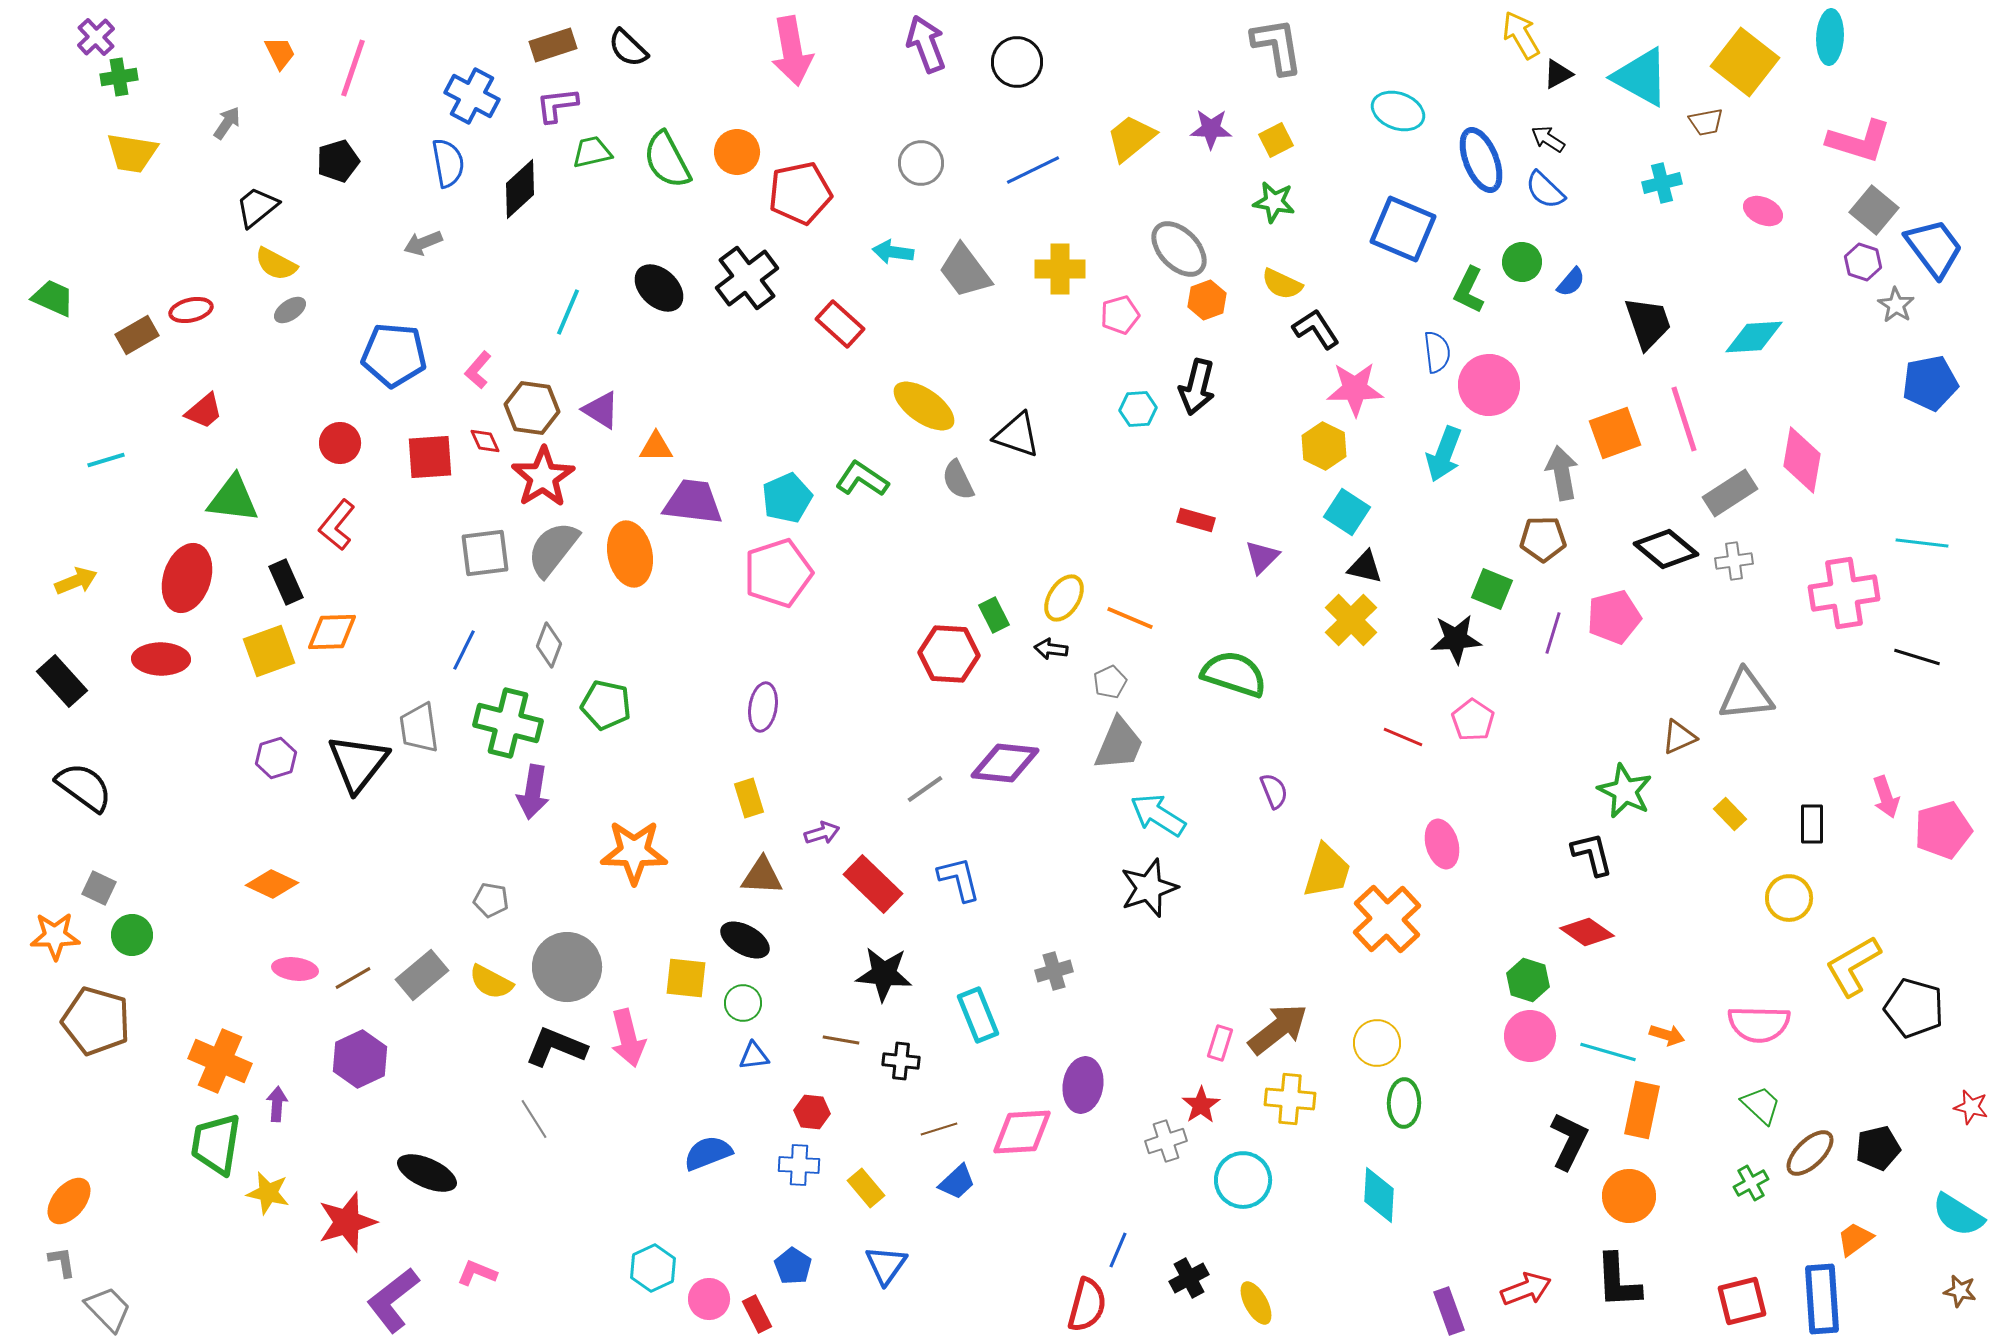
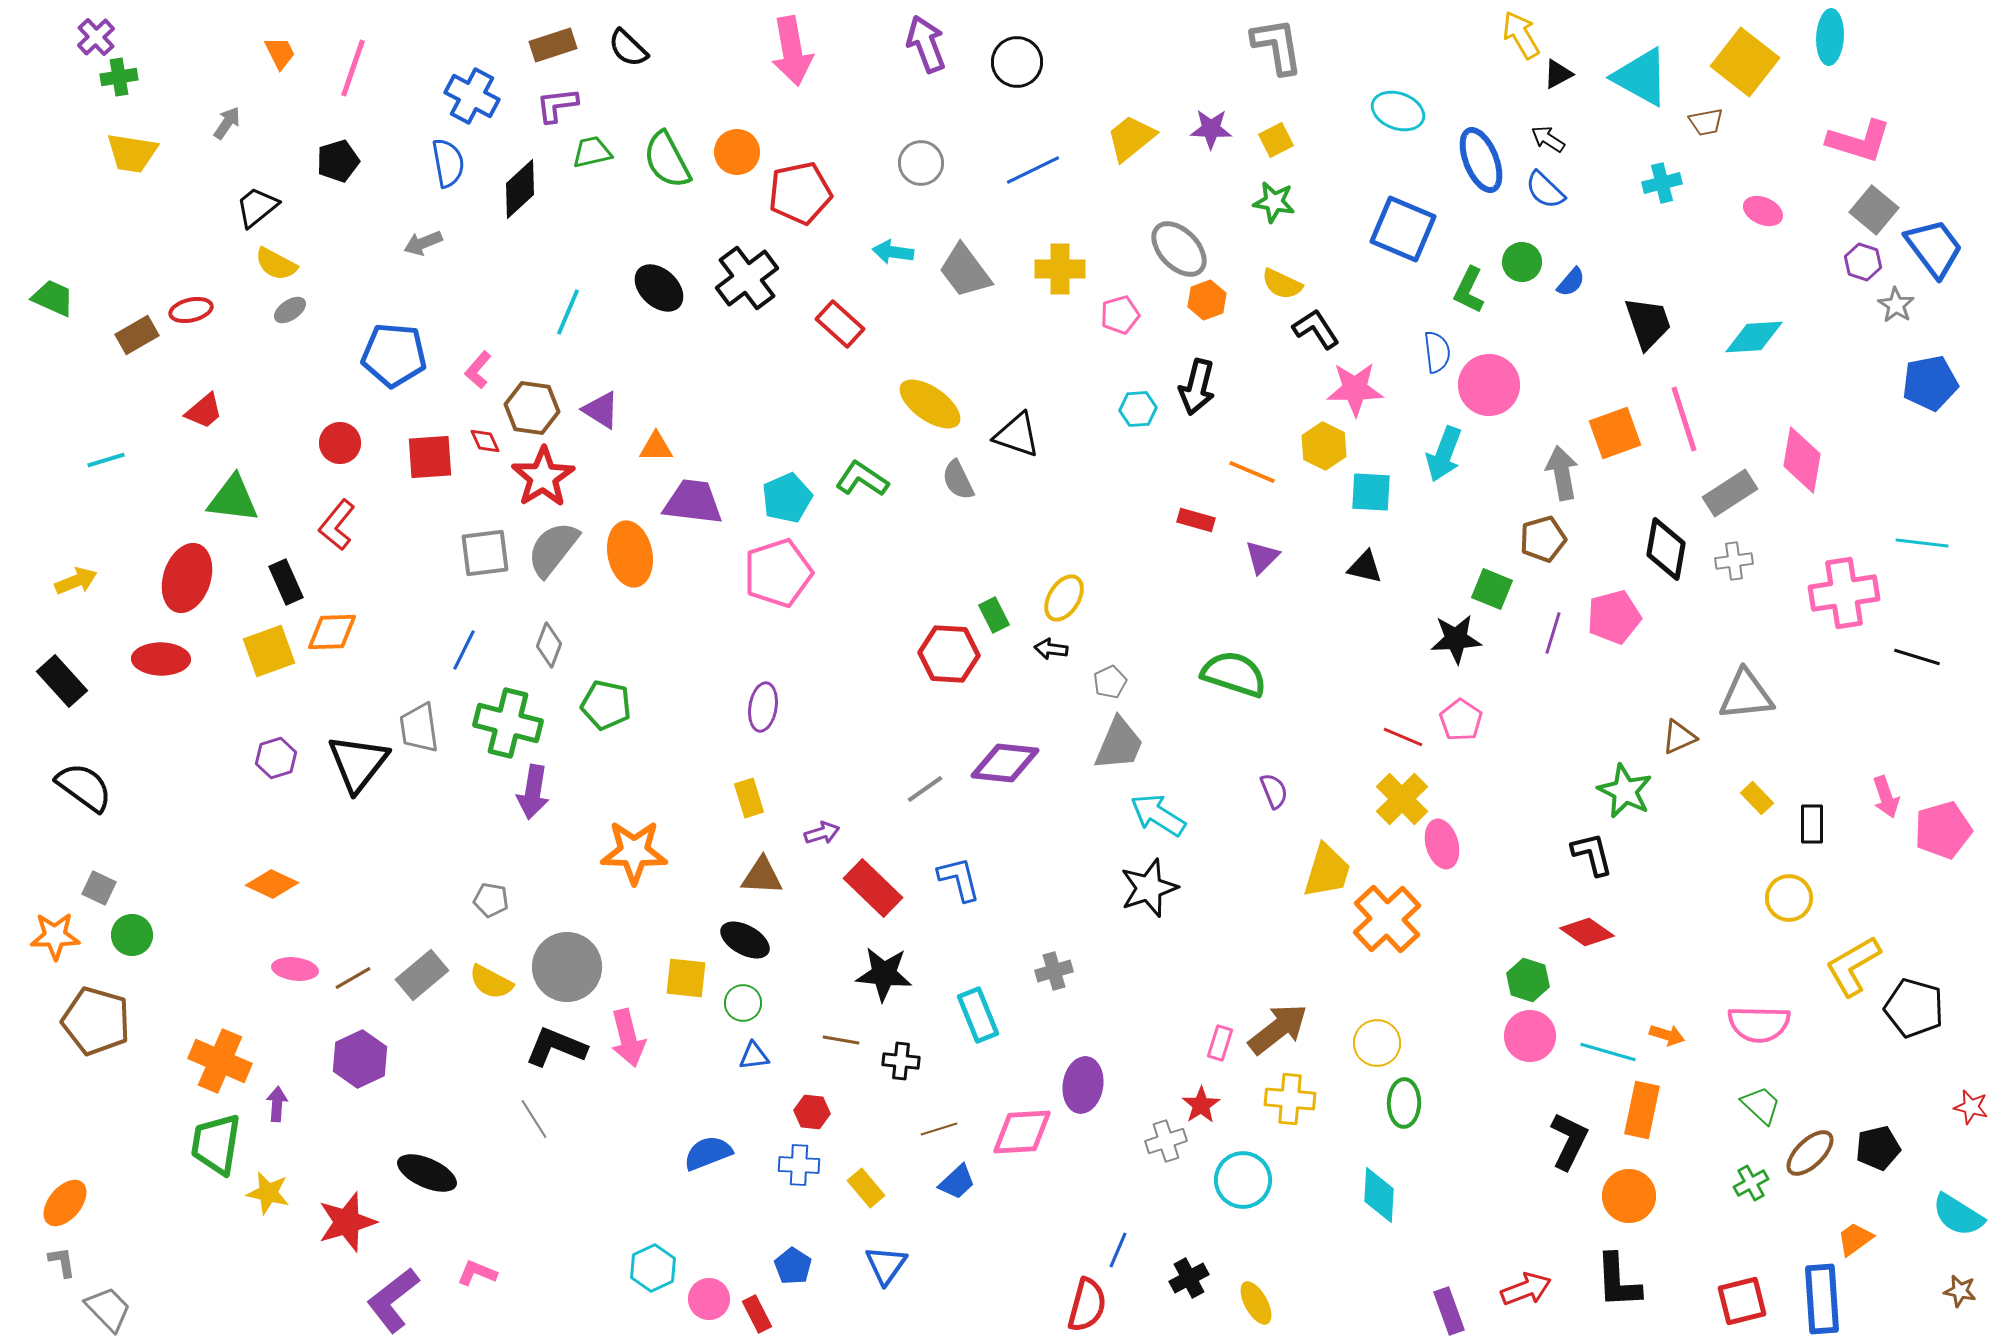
yellow ellipse at (924, 406): moved 6 px right, 2 px up
cyan square at (1347, 512): moved 24 px right, 20 px up; rotated 30 degrees counterclockwise
brown pentagon at (1543, 539): rotated 15 degrees counterclockwise
black diamond at (1666, 549): rotated 60 degrees clockwise
orange line at (1130, 618): moved 122 px right, 146 px up
yellow cross at (1351, 620): moved 51 px right, 179 px down
pink pentagon at (1473, 720): moved 12 px left
yellow rectangle at (1730, 814): moved 27 px right, 16 px up
red rectangle at (873, 884): moved 4 px down
orange ellipse at (69, 1201): moved 4 px left, 2 px down
